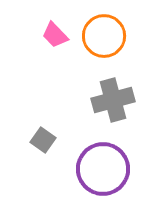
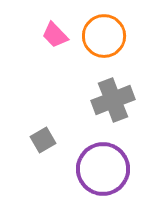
gray cross: rotated 6 degrees counterclockwise
gray square: rotated 25 degrees clockwise
